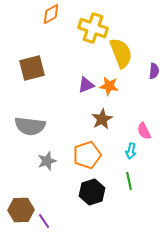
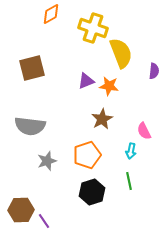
purple triangle: moved 4 px up
